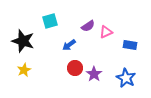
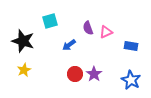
purple semicircle: moved 2 px down; rotated 104 degrees clockwise
blue rectangle: moved 1 px right, 1 px down
red circle: moved 6 px down
blue star: moved 5 px right, 2 px down
